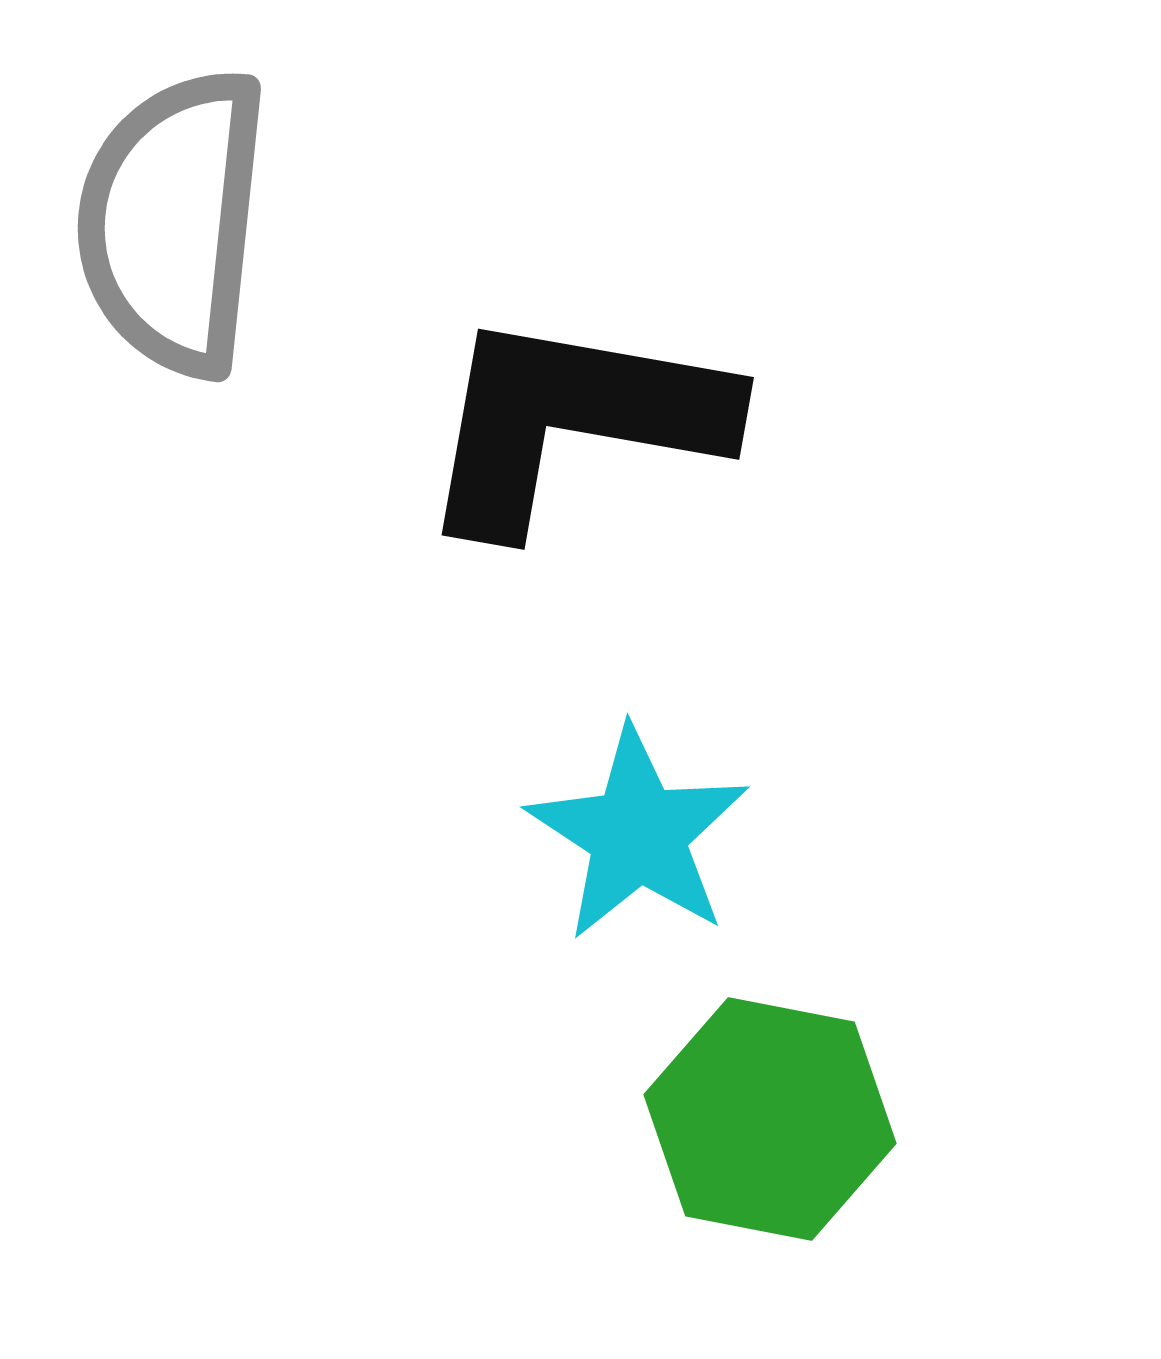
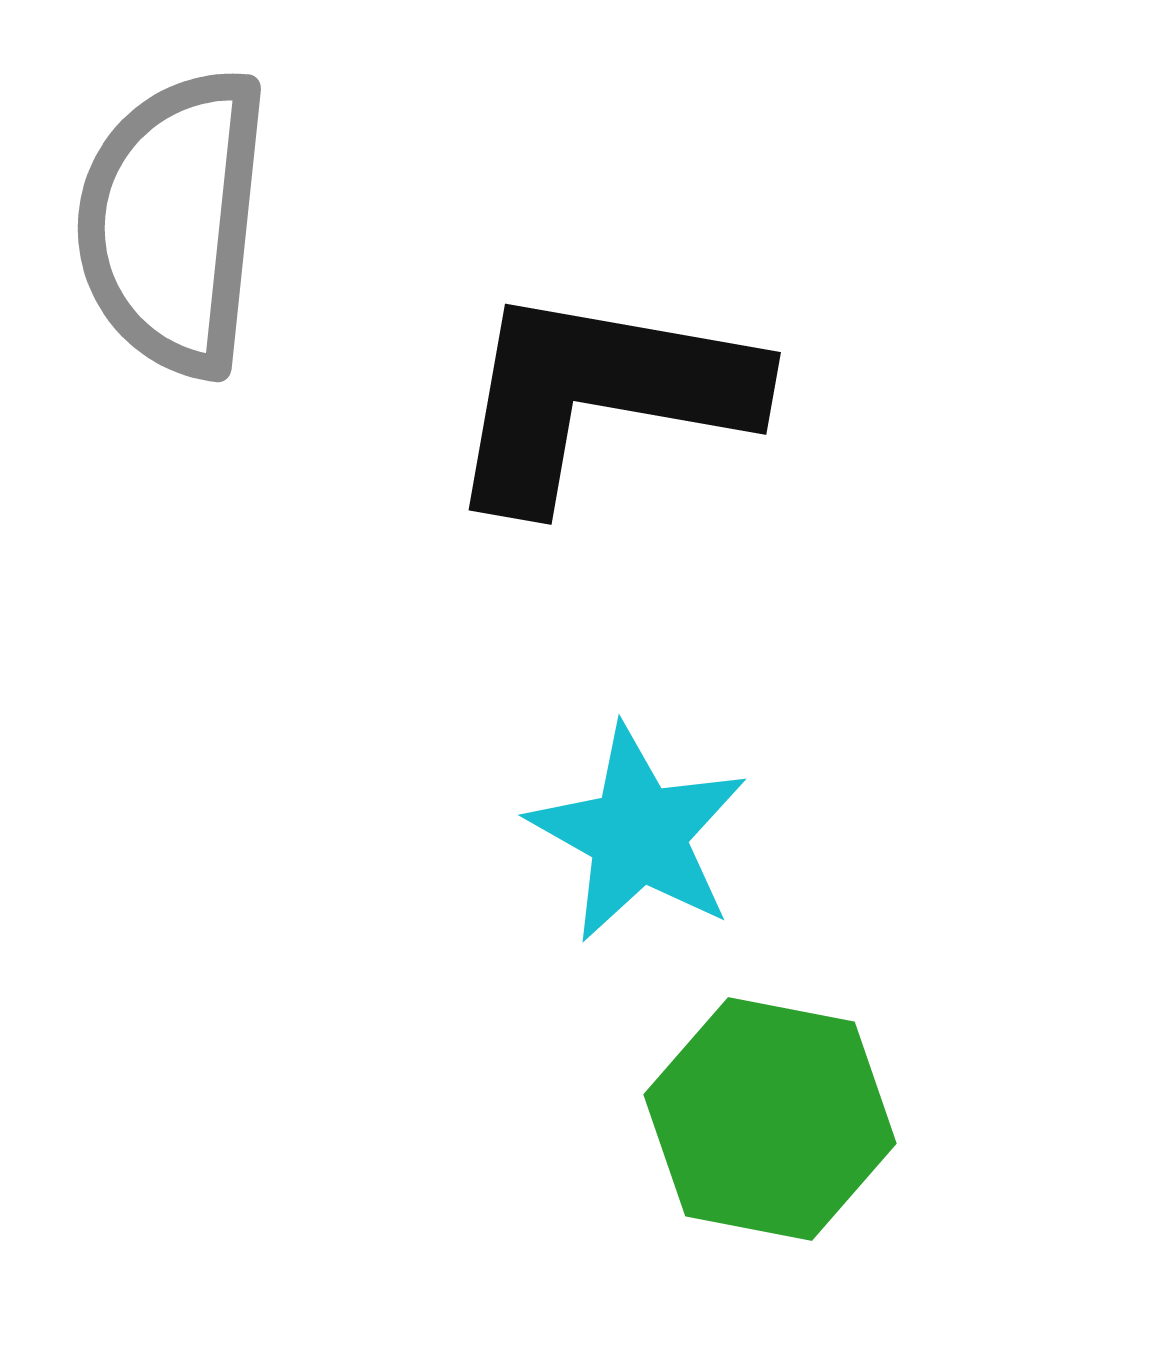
black L-shape: moved 27 px right, 25 px up
cyan star: rotated 4 degrees counterclockwise
